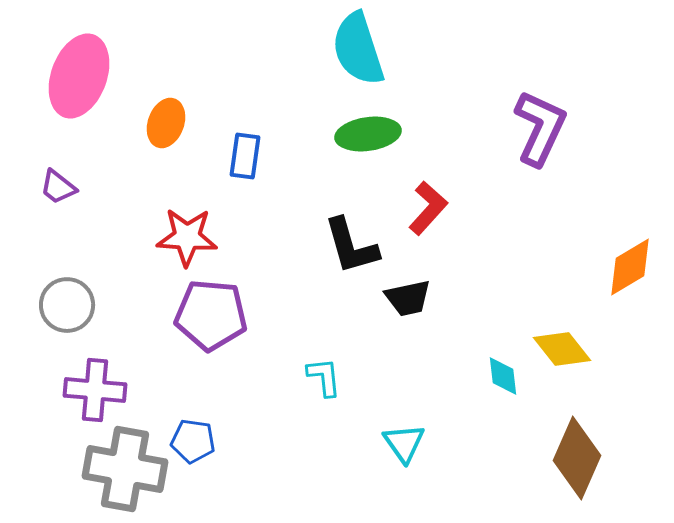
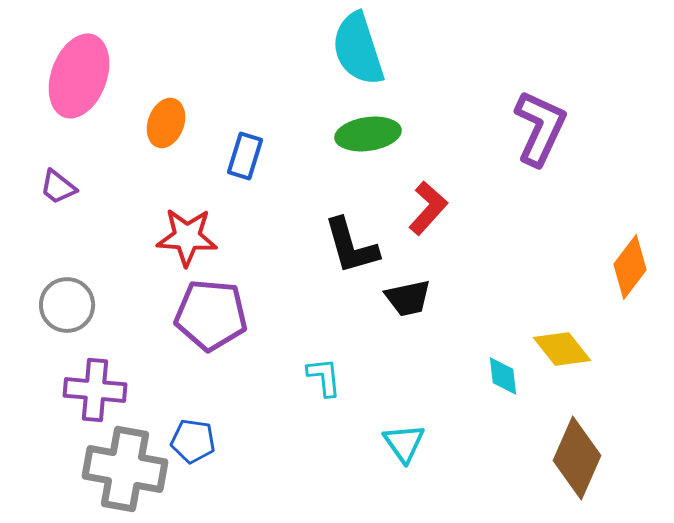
blue rectangle: rotated 9 degrees clockwise
orange diamond: rotated 22 degrees counterclockwise
